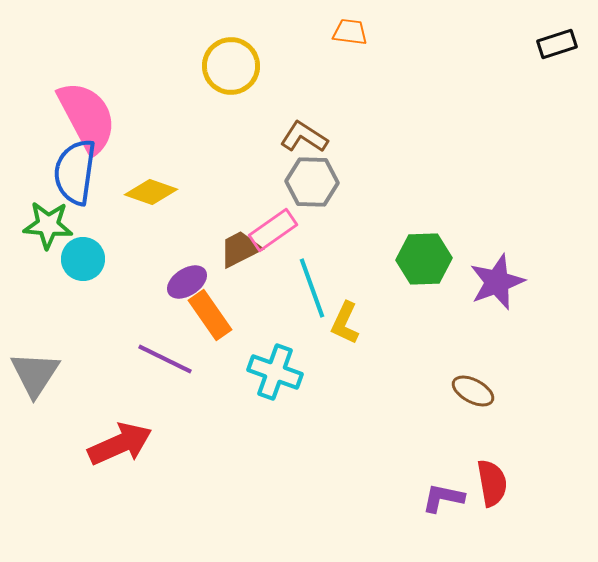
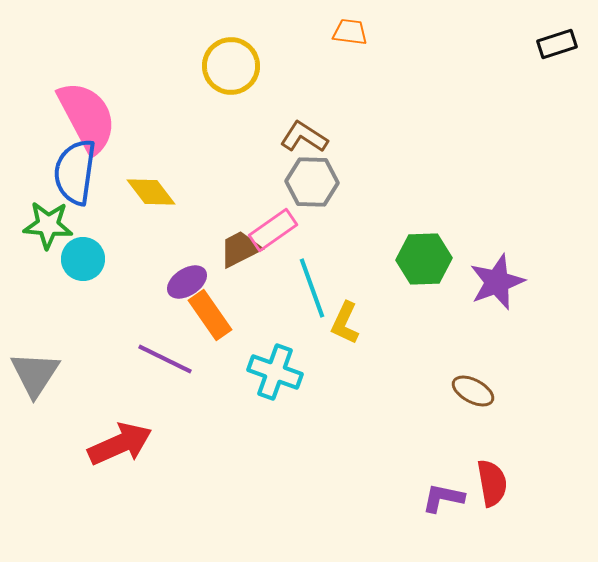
yellow diamond: rotated 33 degrees clockwise
